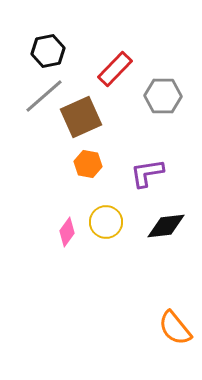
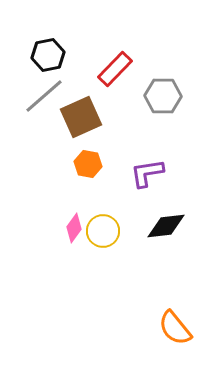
black hexagon: moved 4 px down
yellow circle: moved 3 px left, 9 px down
pink diamond: moved 7 px right, 4 px up
